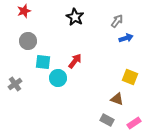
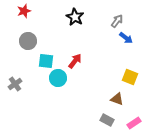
blue arrow: rotated 56 degrees clockwise
cyan square: moved 3 px right, 1 px up
